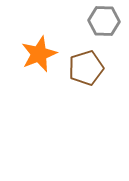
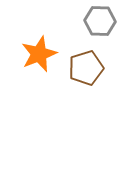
gray hexagon: moved 4 px left
